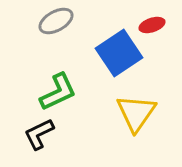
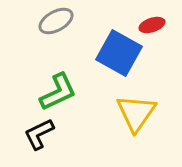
blue square: rotated 27 degrees counterclockwise
